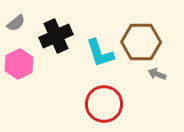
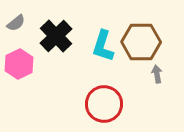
black cross: rotated 20 degrees counterclockwise
cyan L-shape: moved 3 px right, 7 px up; rotated 36 degrees clockwise
gray arrow: rotated 60 degrees clockwise
